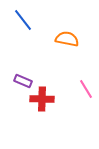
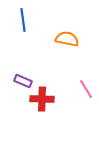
blue line: rotated 30 degrees clockwise
